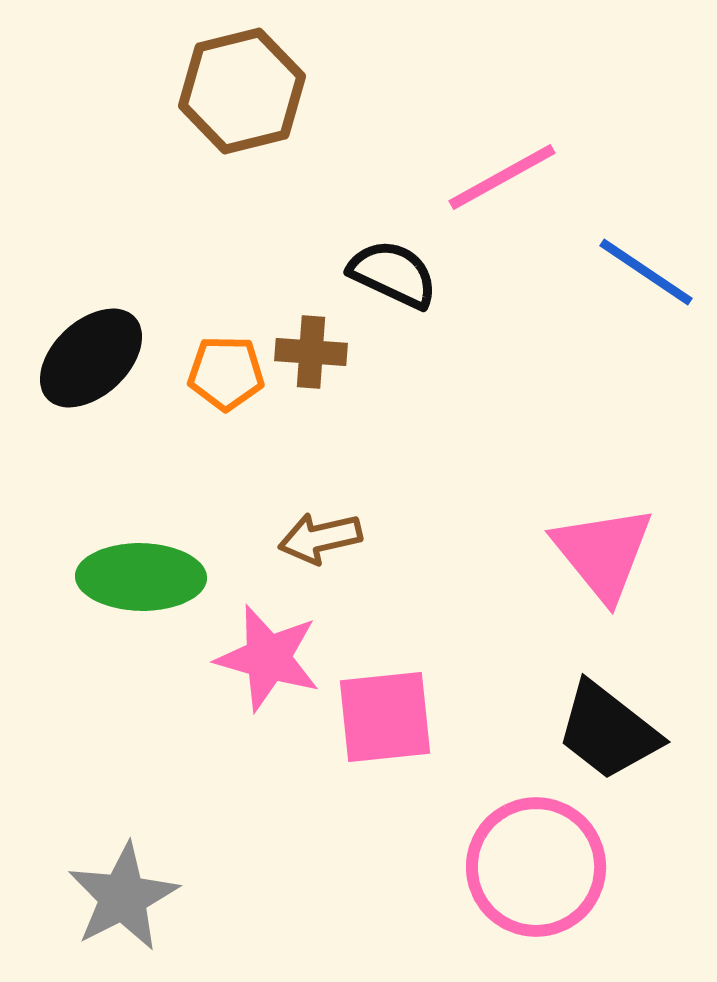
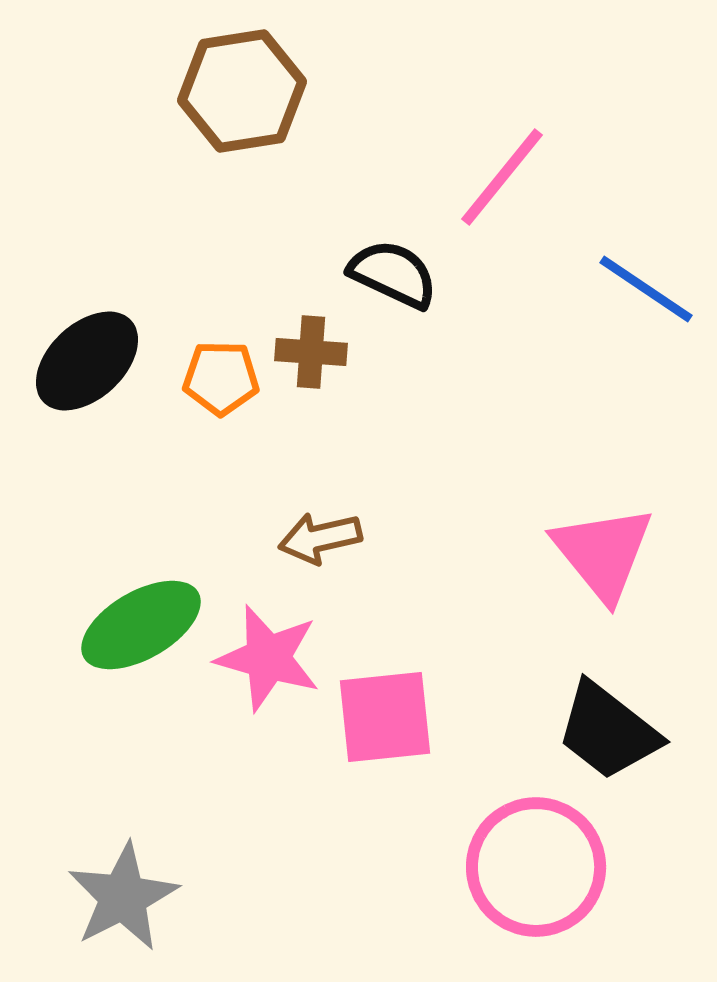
brown hexagon: rotated 5 degrees clockwise
pink line: rotated 22 degrees counterclockwise
blue line: moved 17 px down
black ellipse: moved 4 px left, 3 px down
orange pentagon: moved 5 px left, 5 px down
green ellipse: moved 48 px down; rotated 31 degrees counterclockwise
